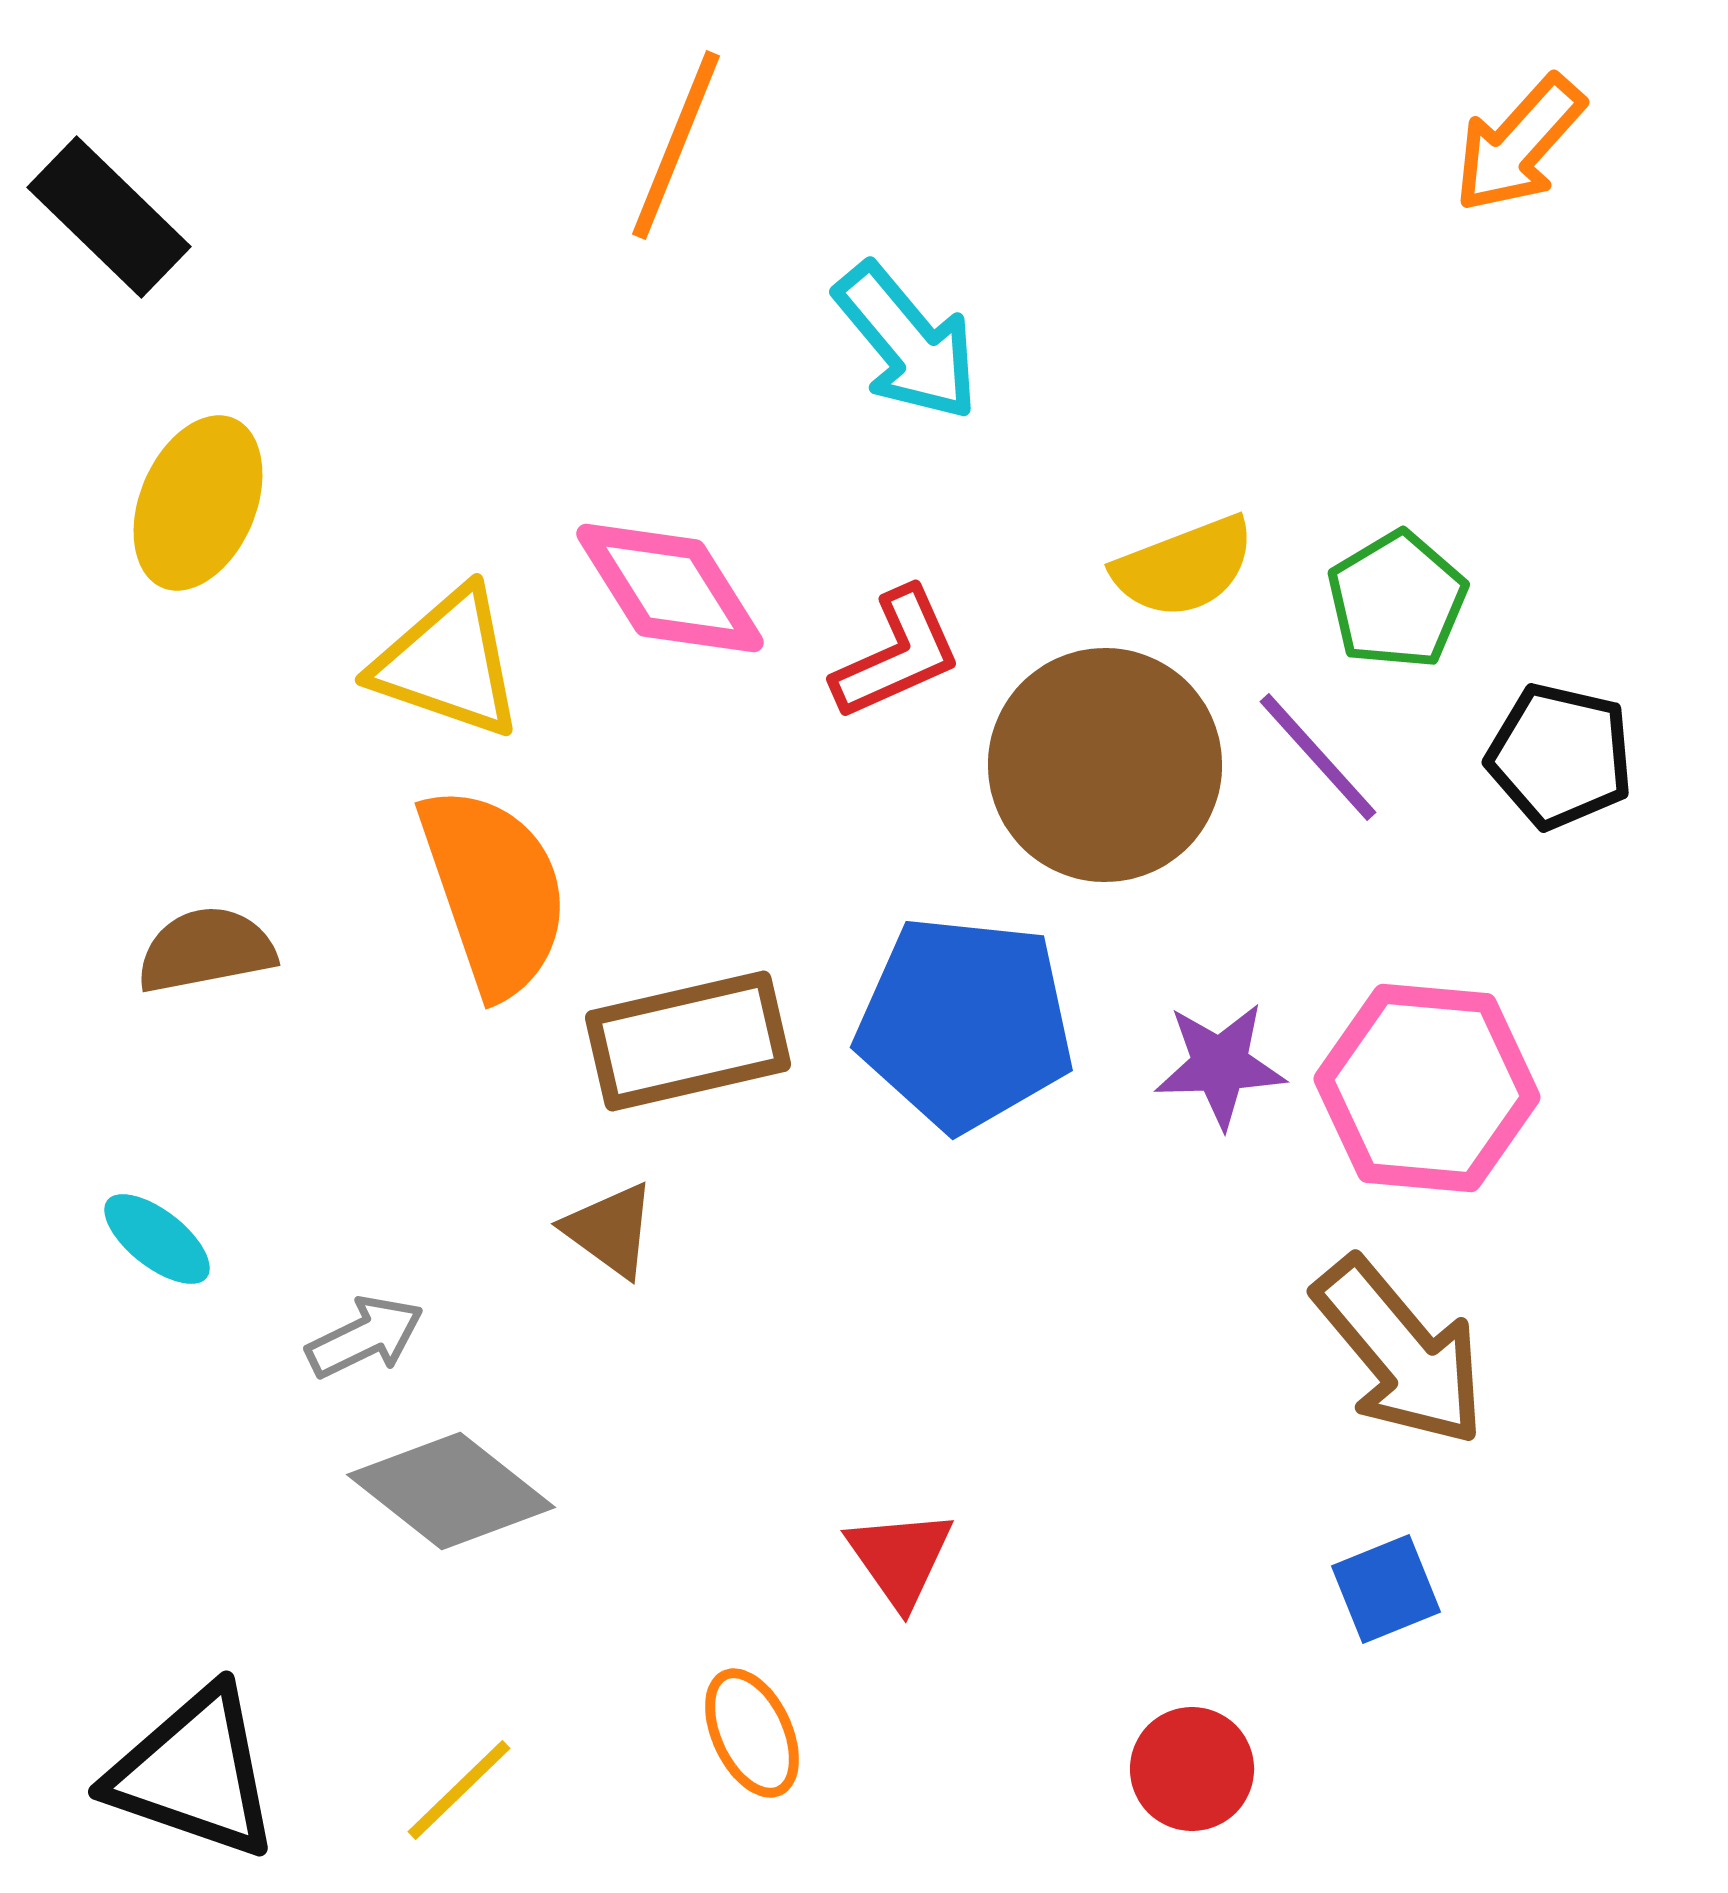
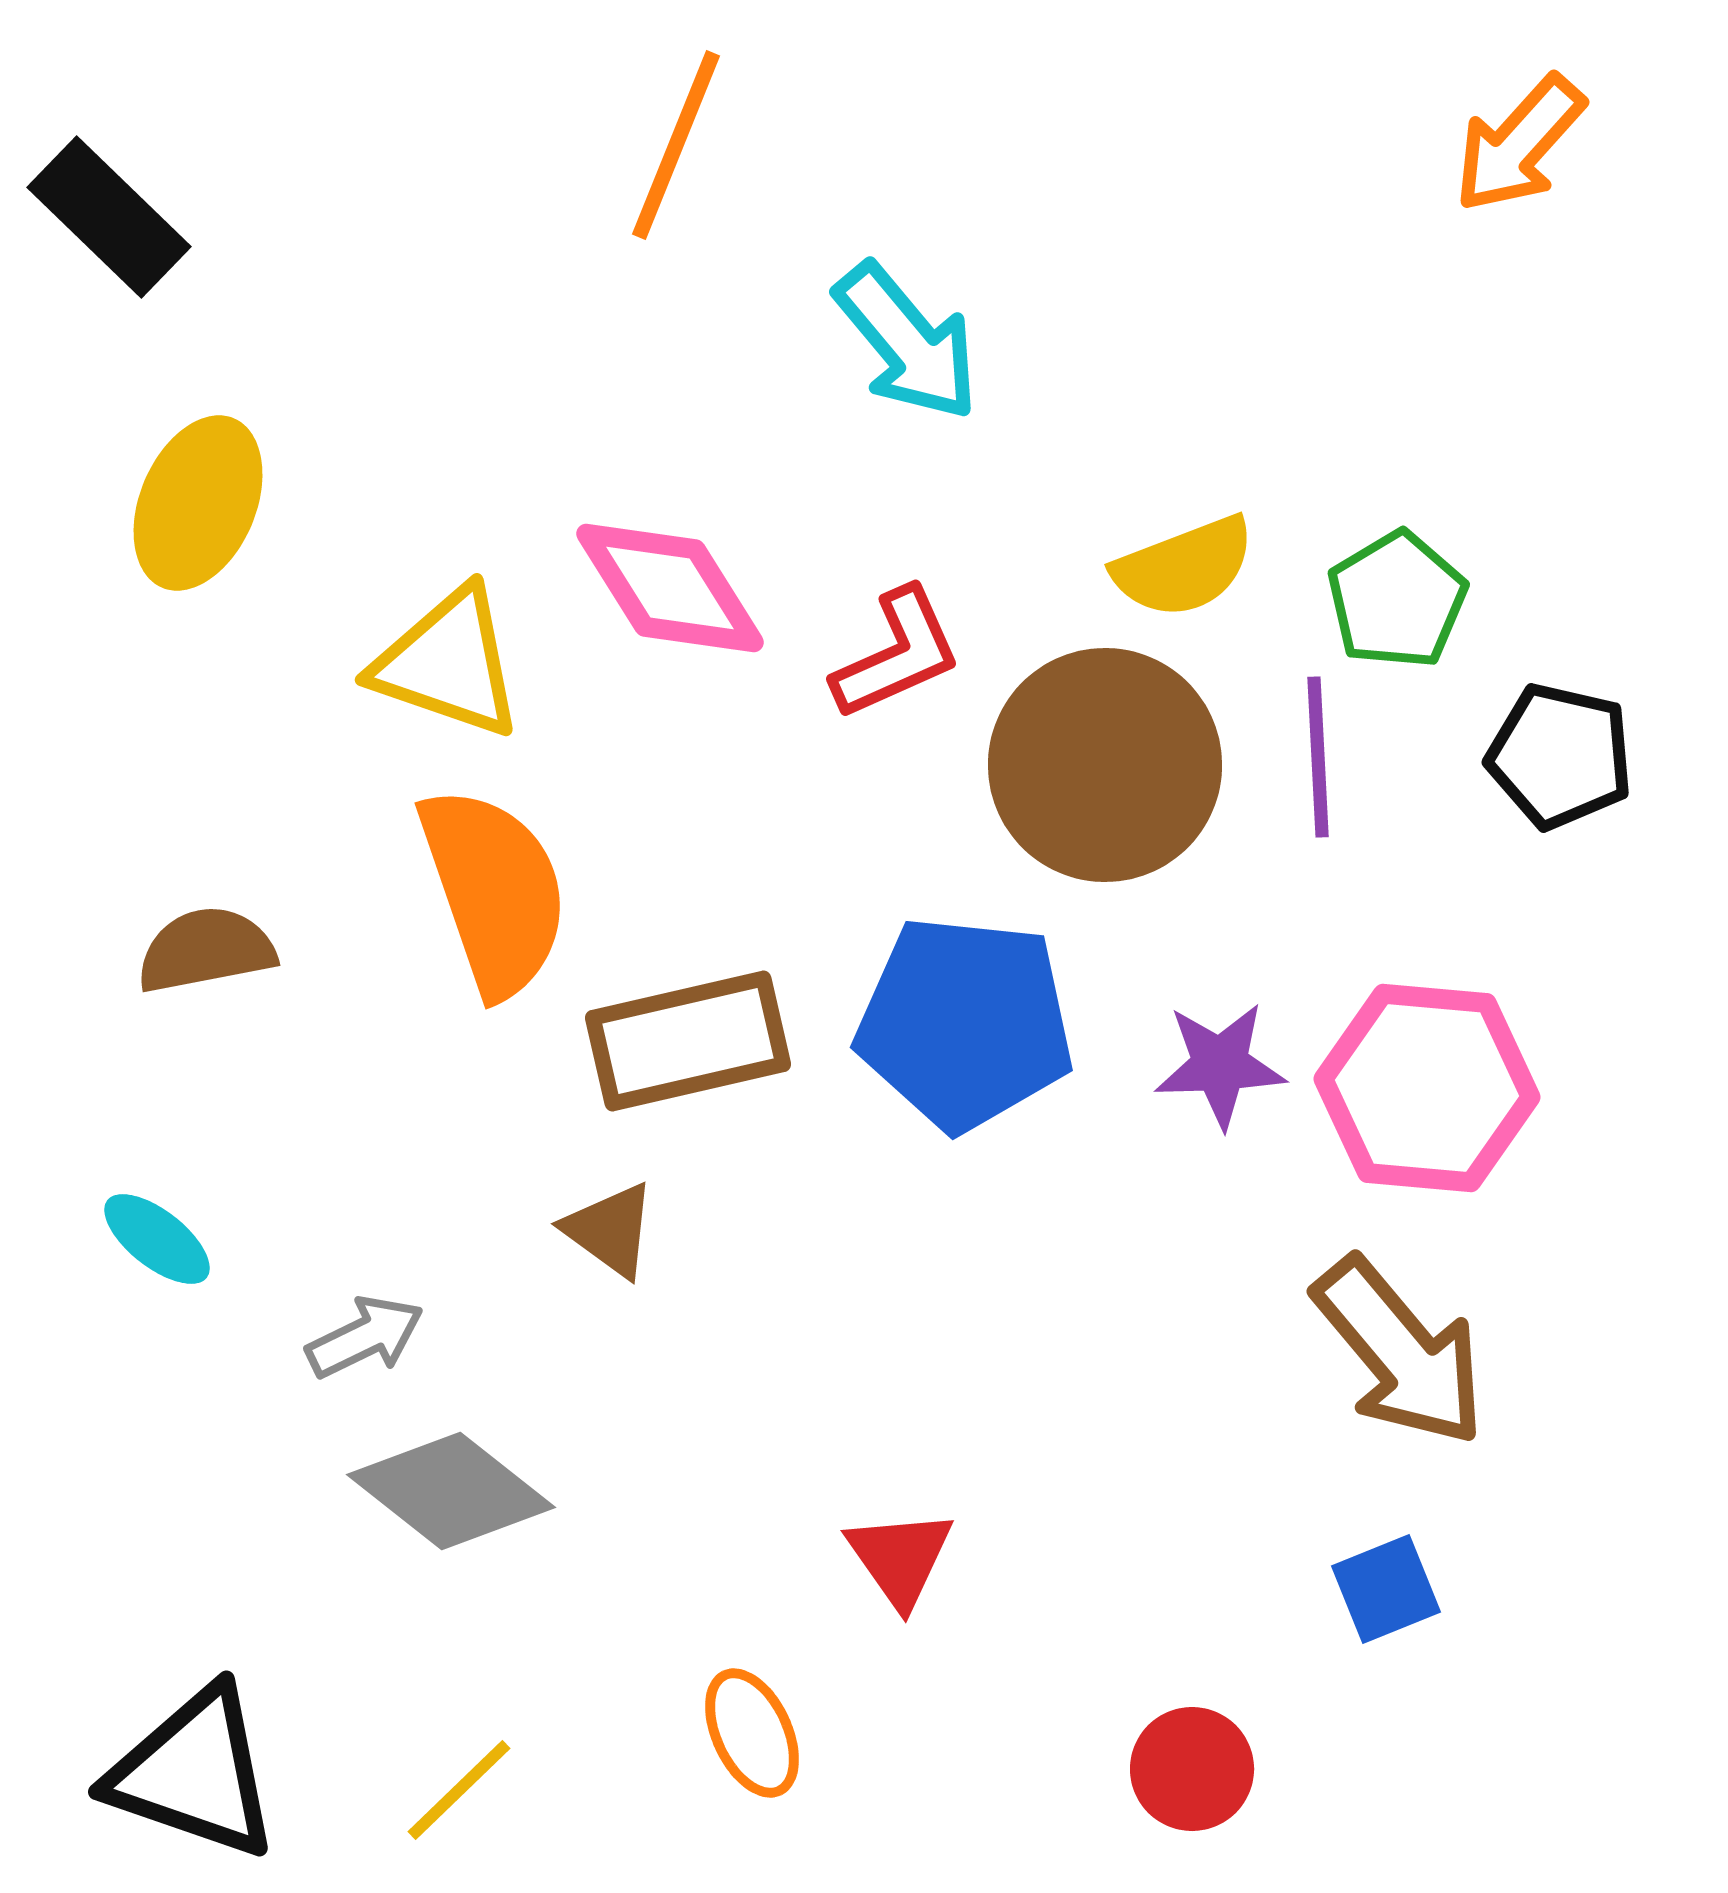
purple line: rotated 39 degrees clockwise
